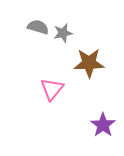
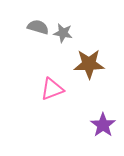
gray star: rotated 24 degrees clockwise
brown star: moved 1 px down
pink triangle: rotated 30 degrees clockwise
